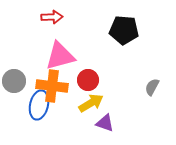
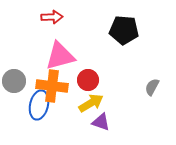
purple triangle: moved 4 px left, 1 px up
